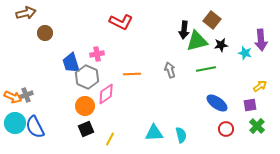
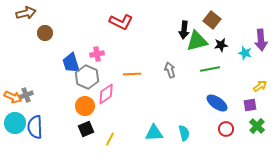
green line: moved 4 px right
blue semicircle: rotated 25 degrees clockwise
cyan semicircle: moved 3 px right, 2 px up
